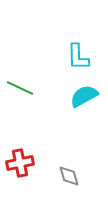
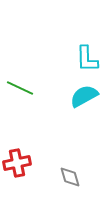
cyan L-shape: moved 9 px right, 2 px down
red cross: moved 3 px left
gray diamond: moved 1 px right, 1 px down
